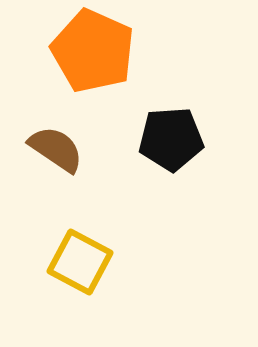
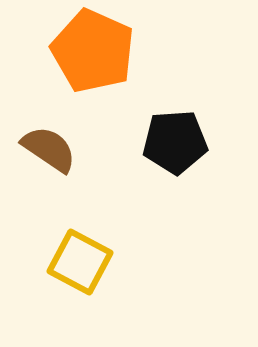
black pentagon: moved 4 px right, 3 px down
brown semicircle: moved 7 px left
